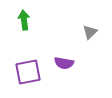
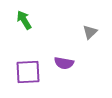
green arrow: rotated 24 degrees counterclockwise
purple square: rotated 8 degrees clockwise
